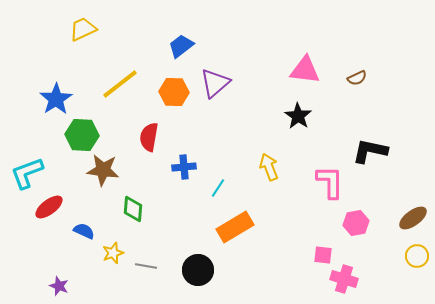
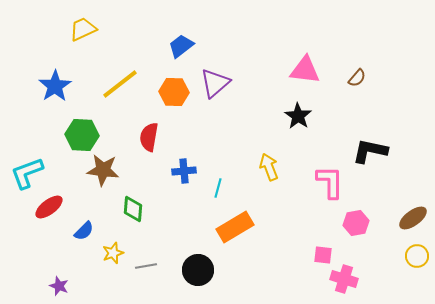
brown semicircle: rotated 24 degrees counterclockwise
blue star: moved 1 px left, 13 px up
blue cross: moved 4 px down
cyan line: rotated 18 degrees counterclockwise
blue semicircle: rotated 110 degrees clockwise
gray line: rotated 20 degrees counterclockwise
